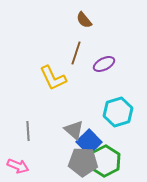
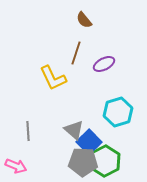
pink arrow: moved 2 px left
